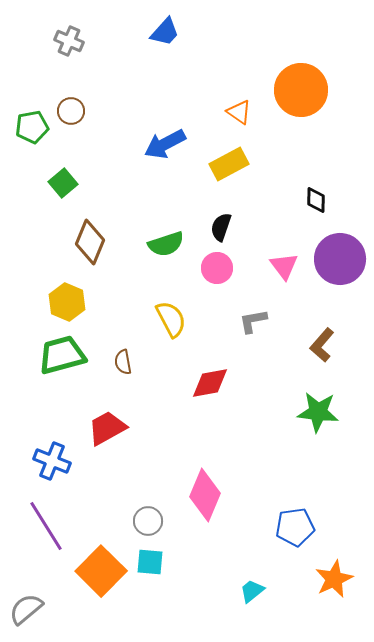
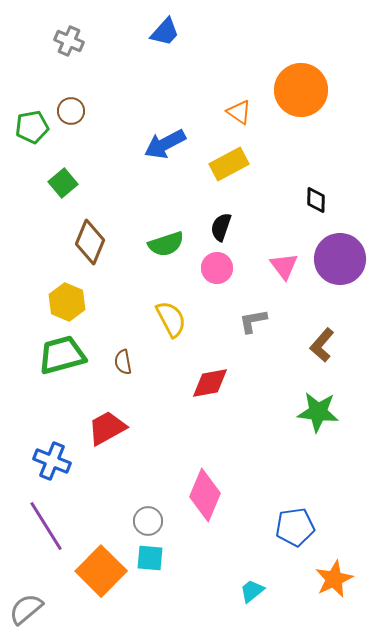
cyan square: moved 4 px up
